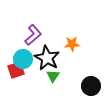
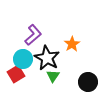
orange star: rotated 28 degrees counterclockwise
red square: moved 4 px down; rotated 12 degrees counterclockwise
black circle: moved 3 px left, 4 px up
